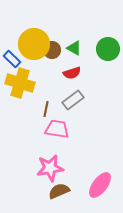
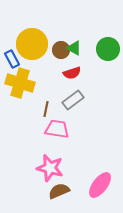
yellow circle: moved 2 px left
brown circle: moved 9 px right
blue rectangle: rotated 18 degrees clockwise
pink star: rotated 24 degrees clockwise
